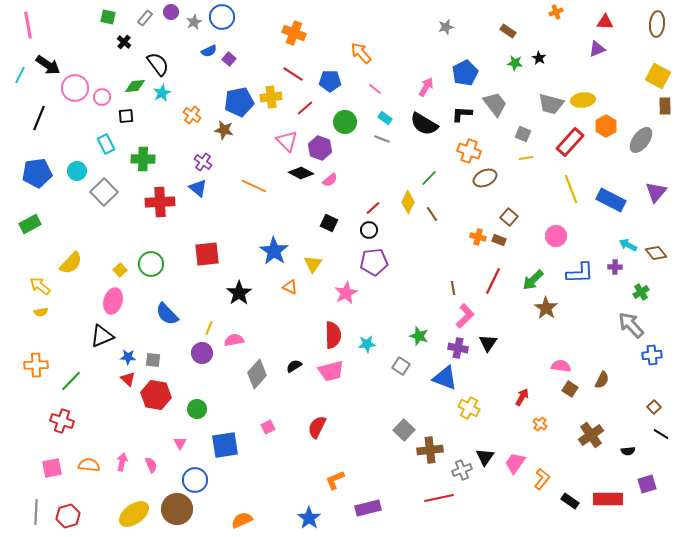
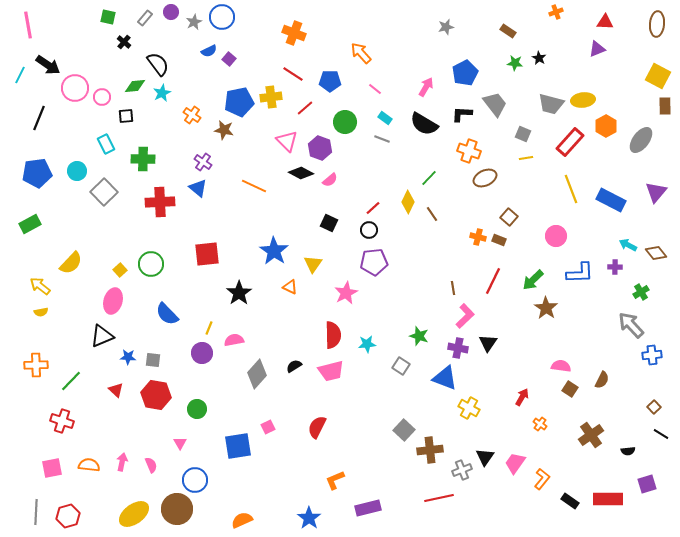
red triangle at (128, 379): moved 12 px left, 11 px down
blue square at (225, 445): moved 13 px right, 1 px down
